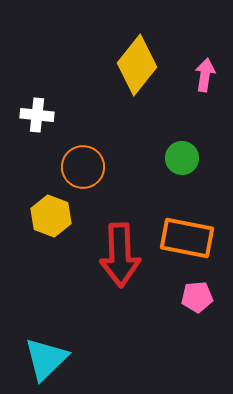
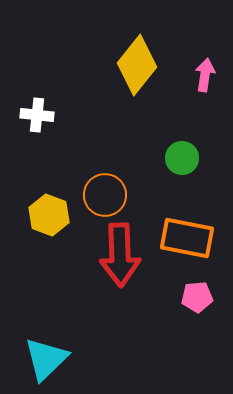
orange circle: moved 22 px right, 28 px down
yellow hexagon: moved 2 px left, 1 px up
